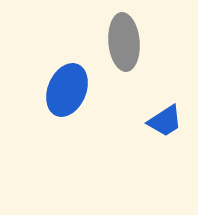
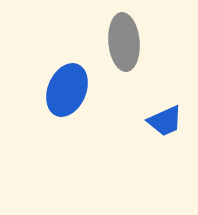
blue trapezoid: rotated 9 degrees clockwise
